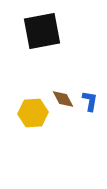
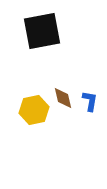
brown diamond: moved 1 px up; rotated 15 degrees clockwise
yellow hexagon: moved 1 px right, 3 px up; rotated 8 degrees counterclockwise
